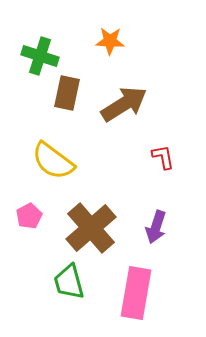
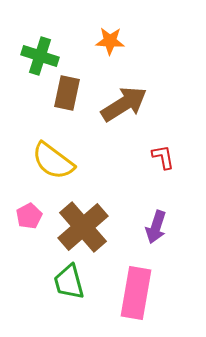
brown cross: moved 8 px left, 1 px up
